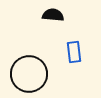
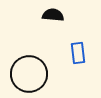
blue rectangle: moved 4 px right, 1 px down
